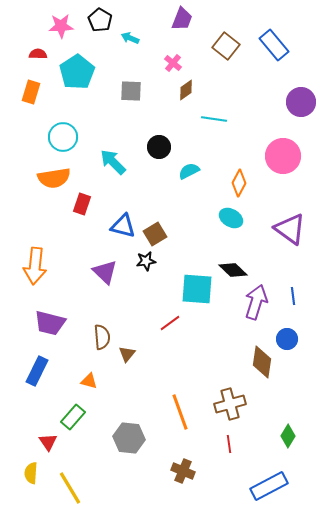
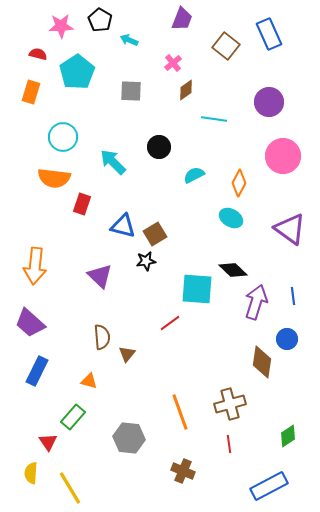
cyan arrow at (130, 38): moved 1 px left, 2 px down
blue rectangle at (274, 45): moved 5 px left, 11 px up; rotated 16 degrees clockwise
red semicircle at (38, 54): rotated 12 degrees clockwise
pink cross at (173, 63): rotated 12 degrees clockwise
purple circle at (301, 102): moved 32 px left
cyan semicircle at (189, 171): moved 5 px right, 4 px down
orange semicircle at (54, 178): rotated 16 degrees clockwise
purple triangle at (105, 272): moved 5 px left, 4 px down
purple trapezoid at (50, 323): moved 20 px left; rotated 28 degrees clockwise
green diamond at (288, 436): rotated 25 degrees clockwise
